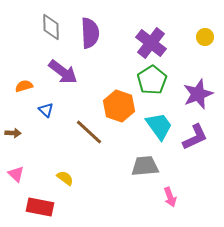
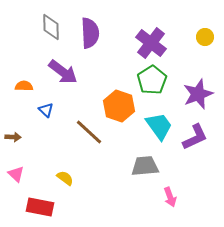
orange semicircle: rotated 18 degrees clockwise
brown arrow: moved 4 px down
